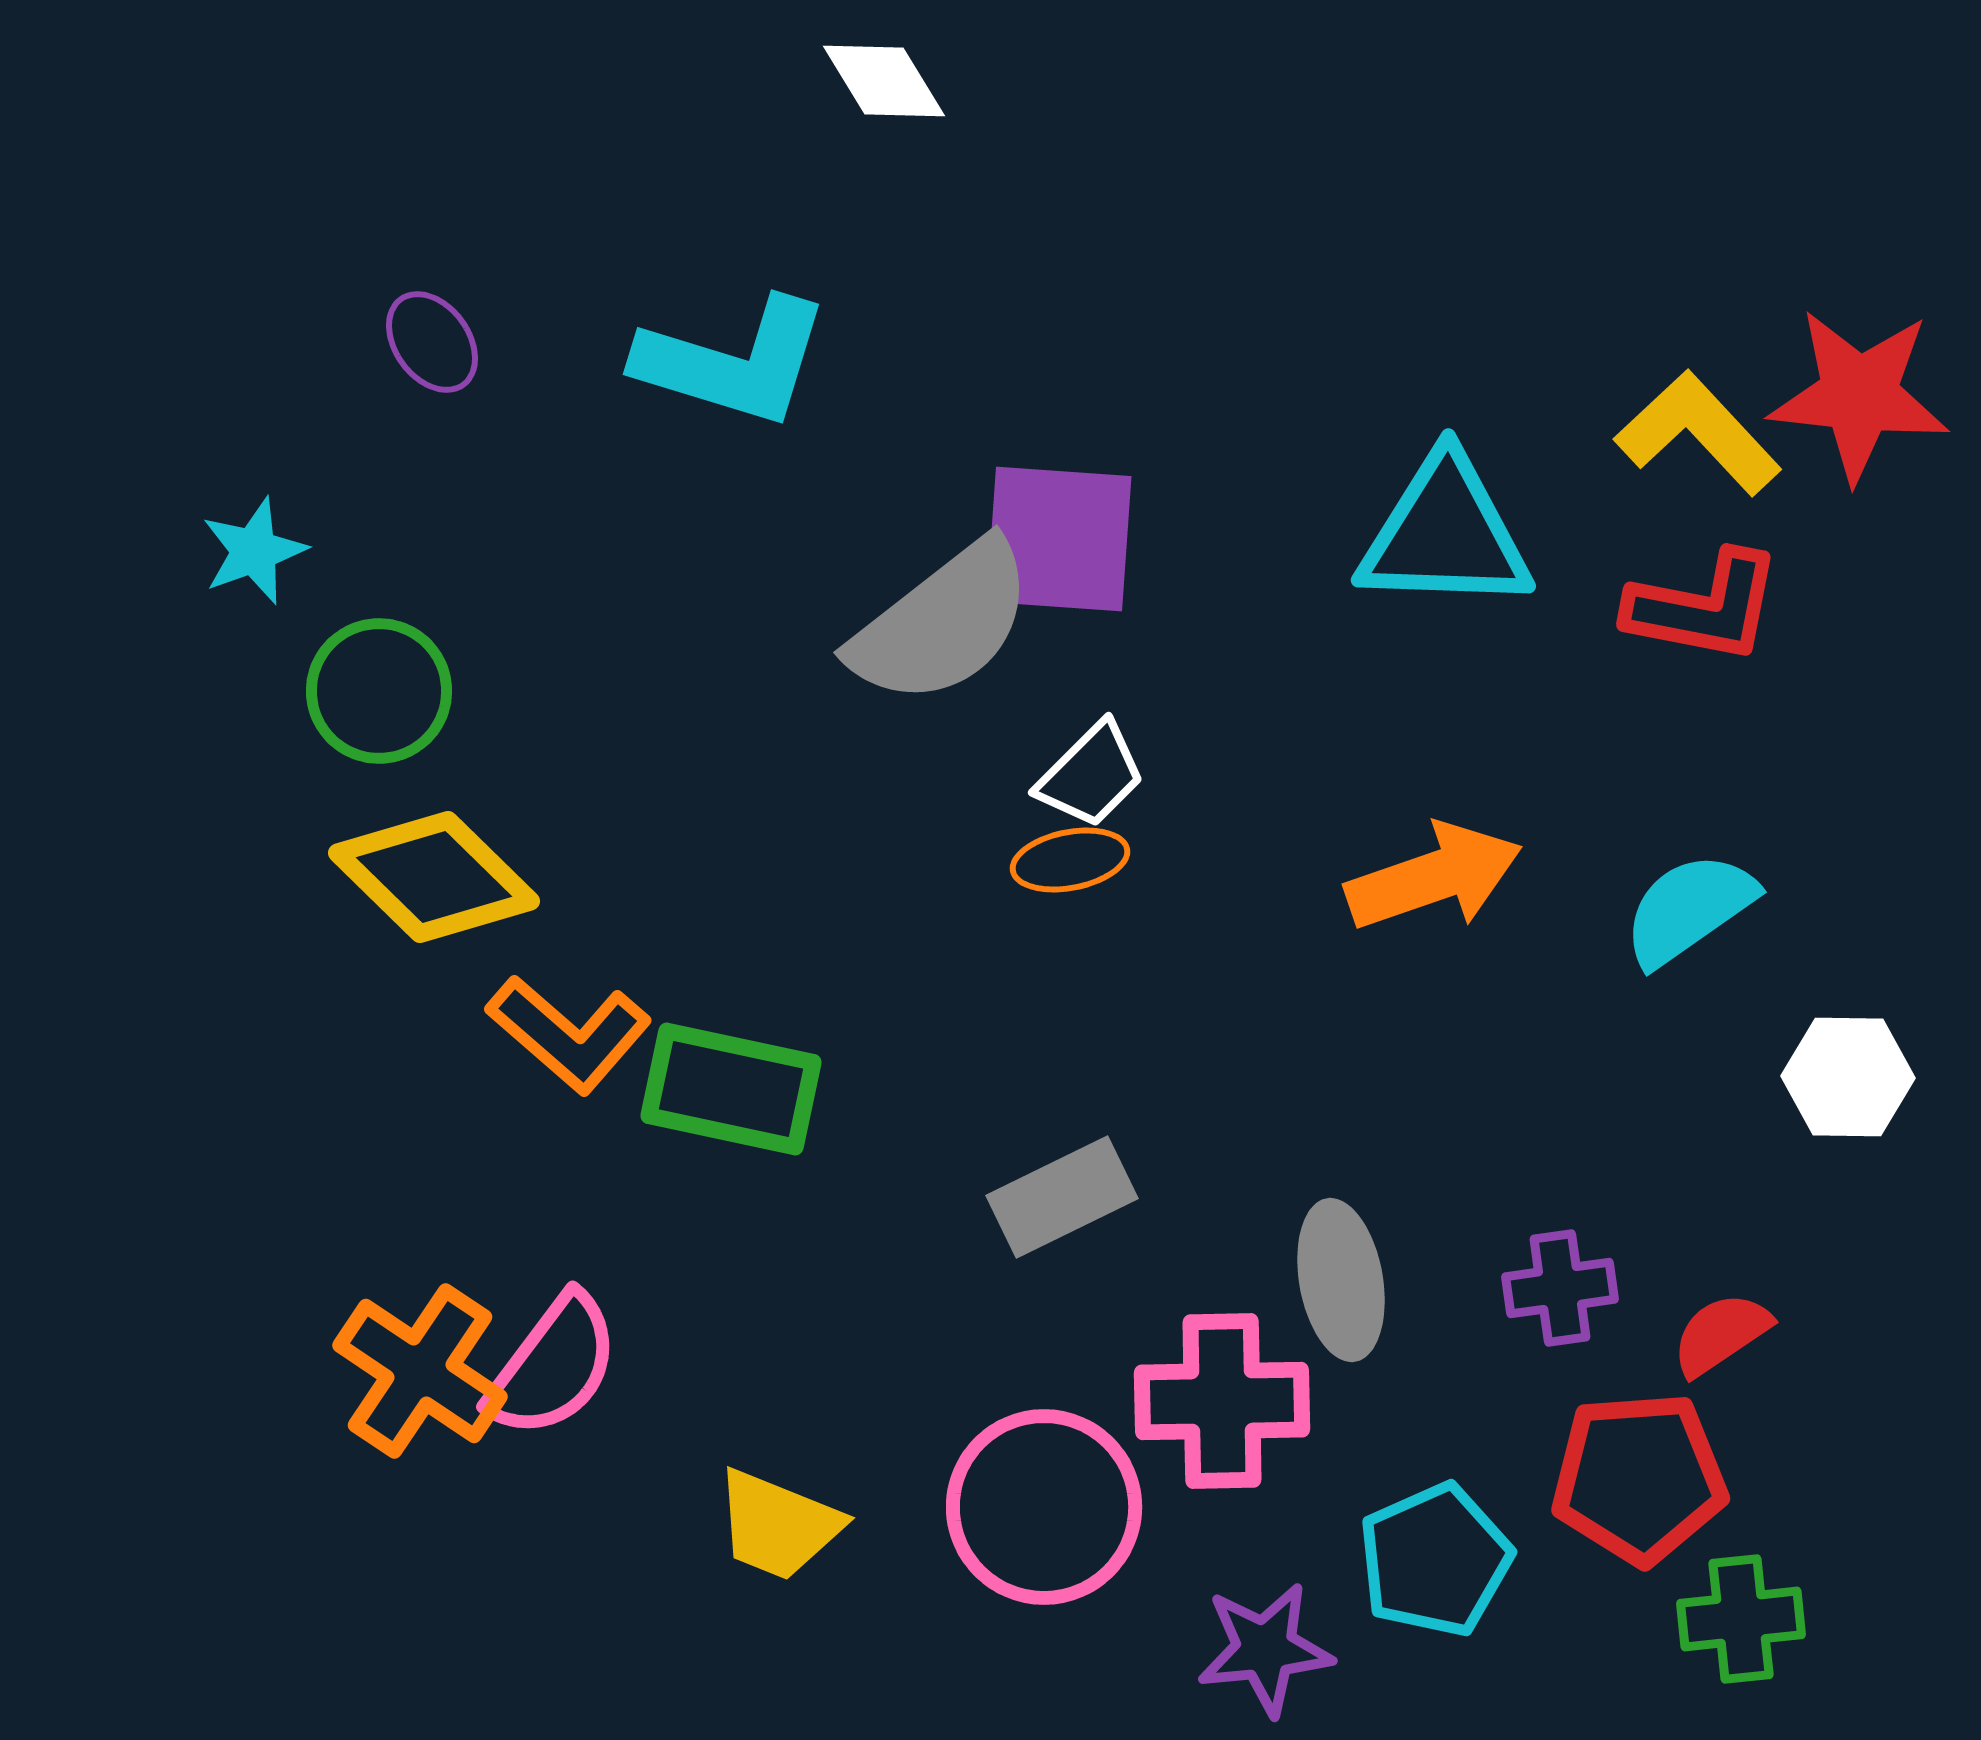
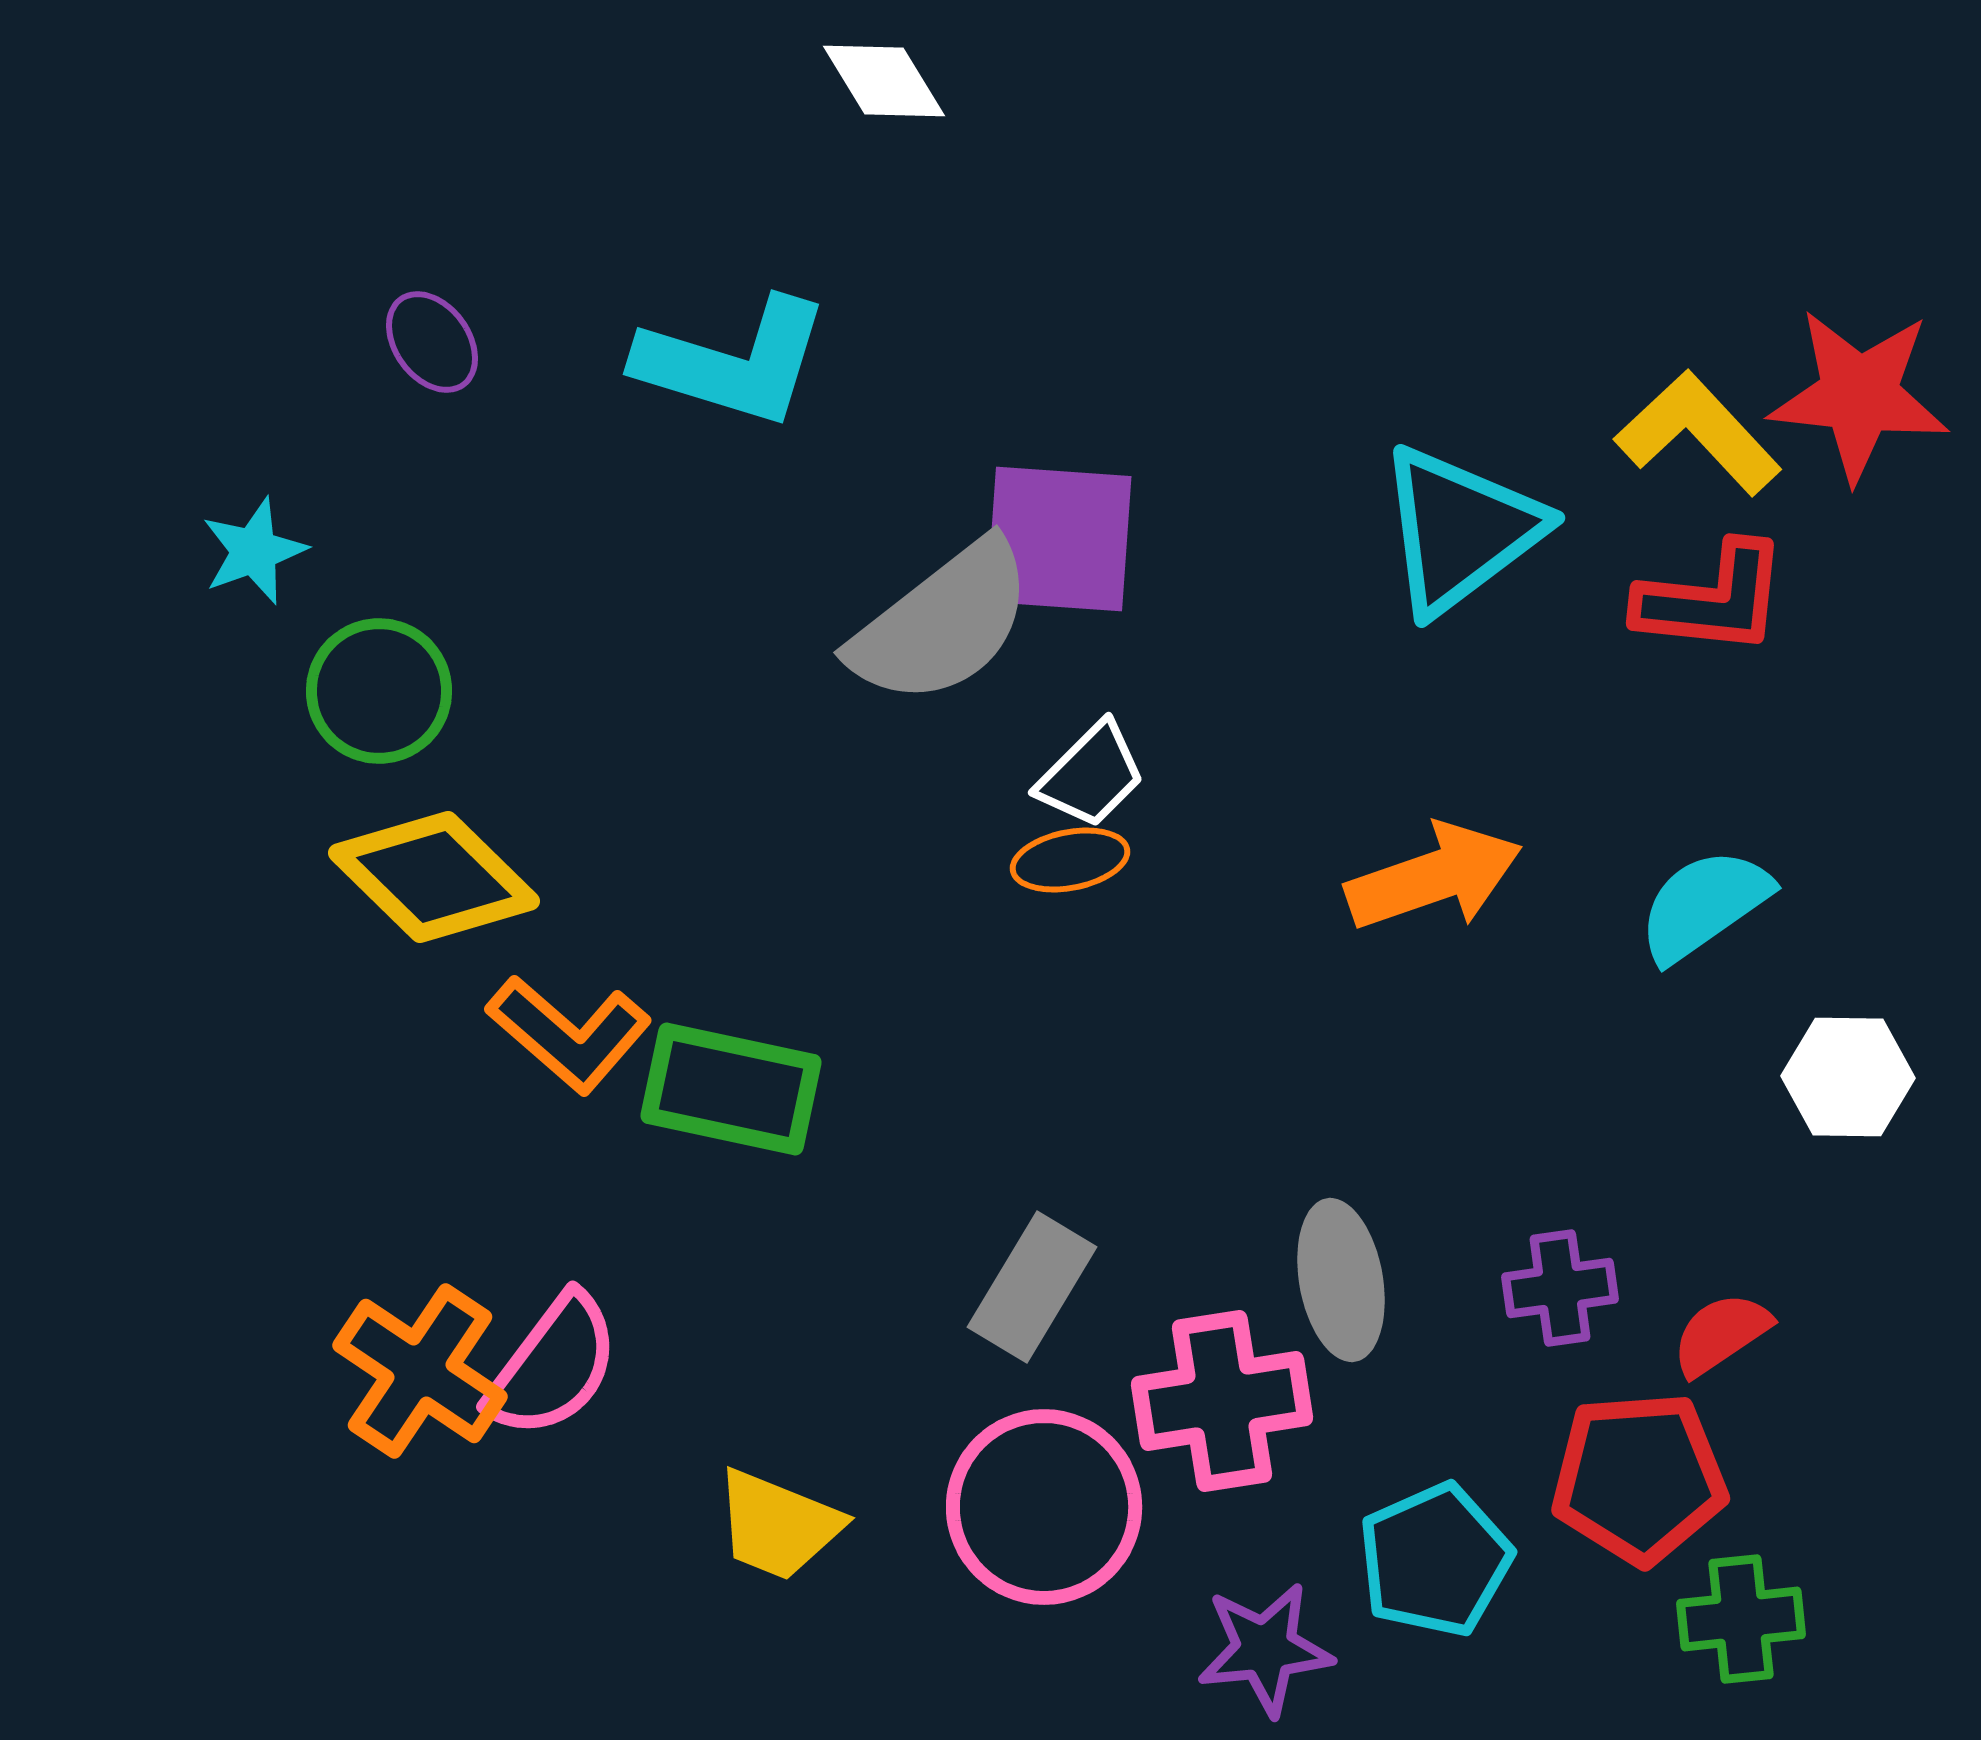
cyan triangle: moved 15 px right, 4 px up; rotated 39 degrees counterclockwise
red L-shape: moved 8 px right, 8 px up; rotated 5 degrees counterclockwise
cyan semicircle: moved 15 px right, 4 px up
gray rectangle: moved 30 px left, 90 px down; rotated 33 degrees counterclockwise
pink cross: rotated 8 degrees counterclockwise
